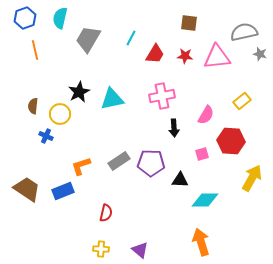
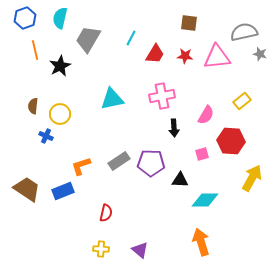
black star: moved 19 px left, 26 px up
